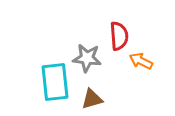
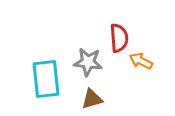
red semicircle: moved 2 px down
gray star: moved 1 px right, 4 px down
cyan rectangle: moved 9 px left, 3 px up
